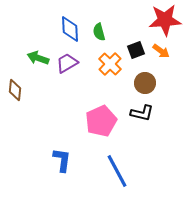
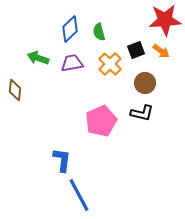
blue diamond: rotated 48 degrees clockwise
purple trapezoid: moved 5 px right; rotated 20 degrees clockwise
blue line: moved 38 px left, 24 px down
